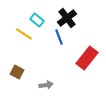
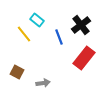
black cross: moved 14 px right, 7 px down
yellow line: rotated 18 degrees clockwise
red rectangle: moved 3 px left
gray arrow: moved 3 px left, 2 px up
